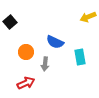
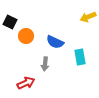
black square: rotated 24 degrees counterclockwise
orange circle: moved 16 px up
